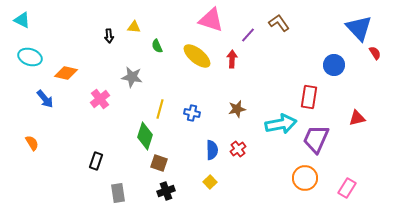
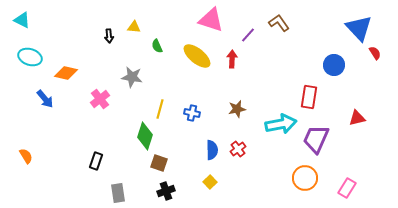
orange semicircle: moved 6 px left, 13 px down
